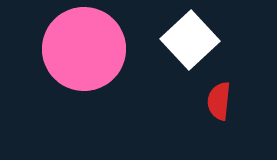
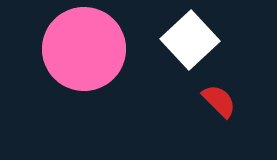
red semicircle: rotated 129 degrees clockwise
